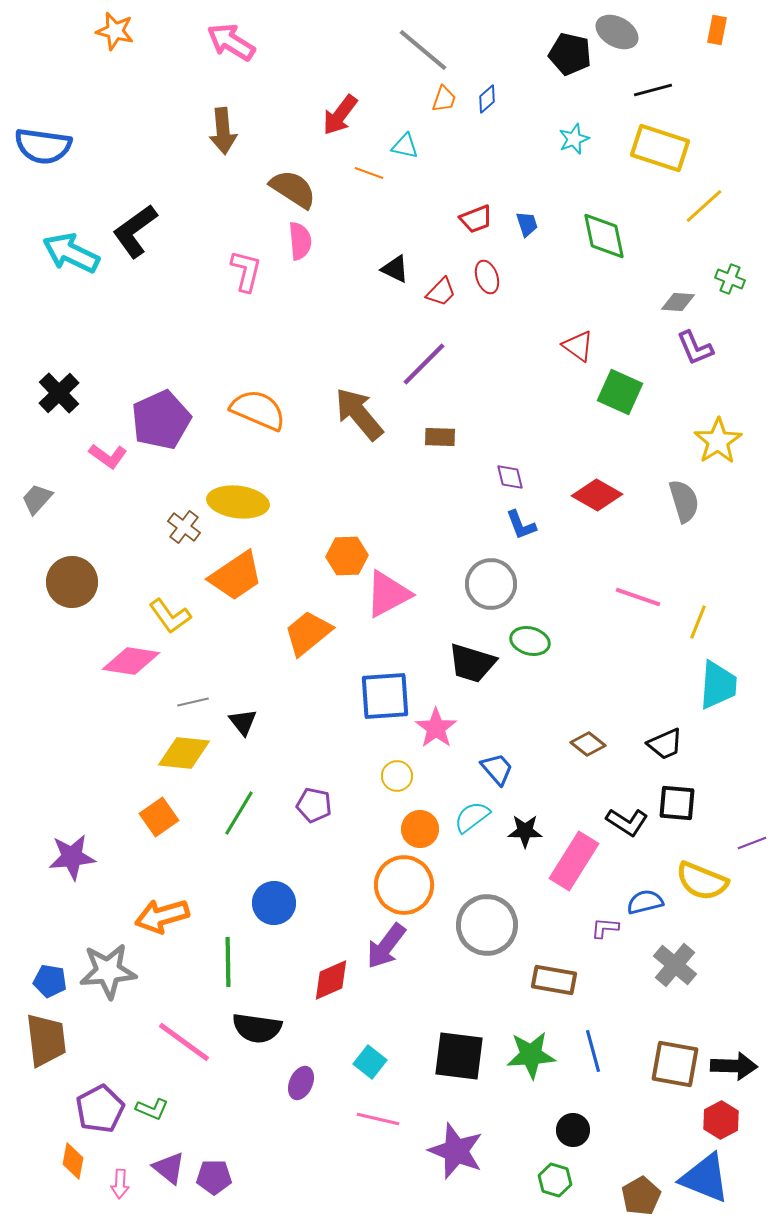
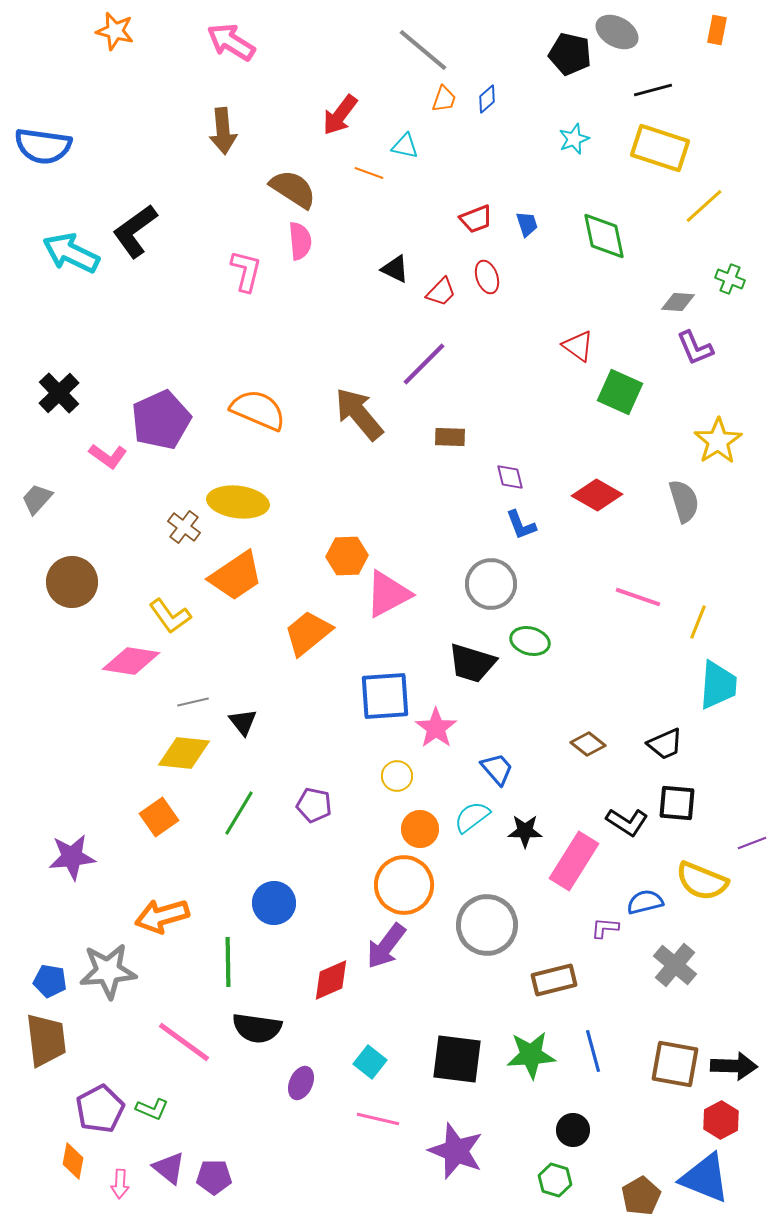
brown rectangle at (440, 437): moved 10 px right
brown rectangle at (554, 980): rotated 24 degrees counterclockwise
black square at (459, 1056): moved 2 px left, 3 px down
